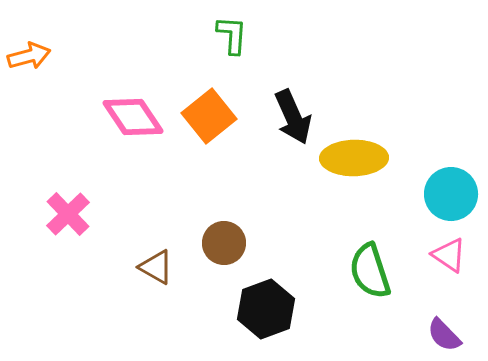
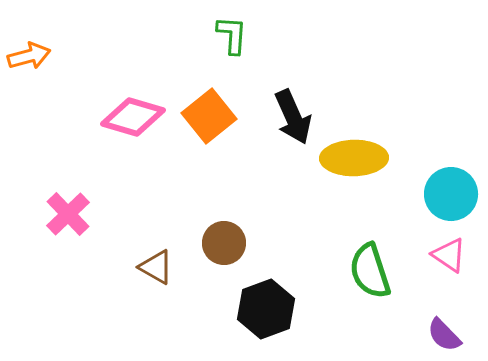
pink diamond: rotated 40 degrees counterclockwise
